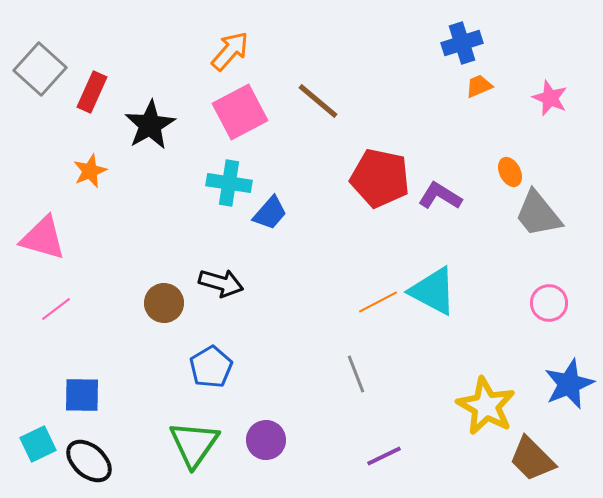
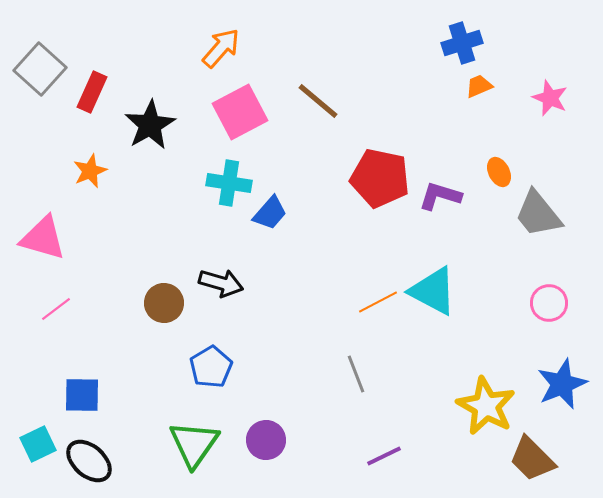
orange arrow: moved 9 px left, 3 px up
orange ellipse: moved 11 px left
purple L-shape: rotated 15 degrees counterclockwise
blue star: moved 7 px left
